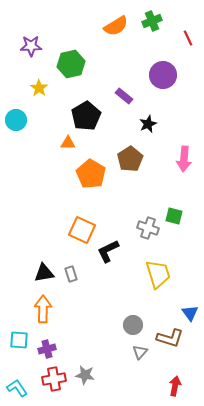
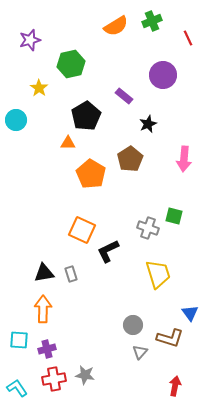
purple star: moved 1 px left, 6 px up; rotated 15 degrees counterclockwise
